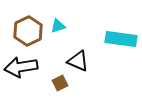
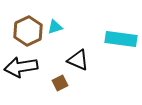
cyan triangle: moved 3 px left, 1 px down
black triangle: moved 1 px up
